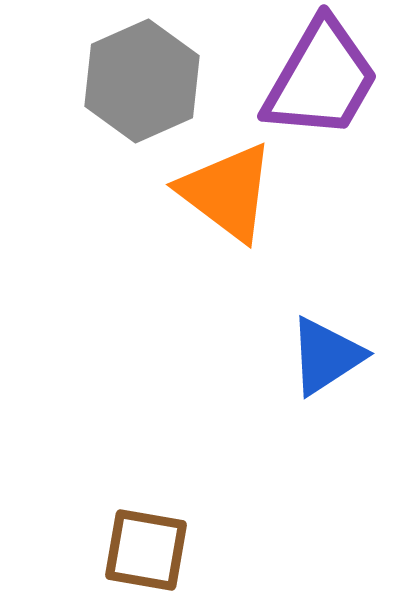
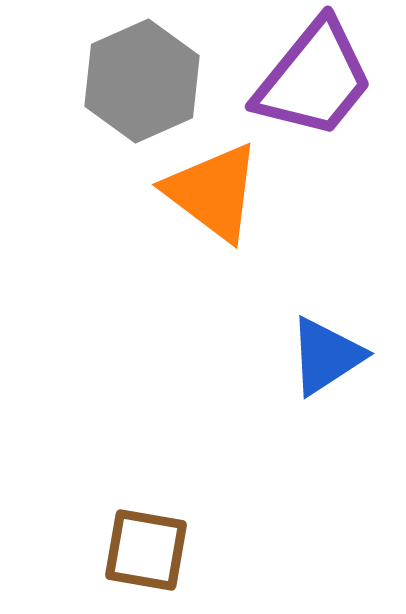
purple trapezoid: moved 7 px left; rotated 9 degrees clockwise
orange triangle: moved 14 px left
